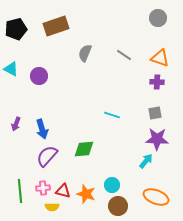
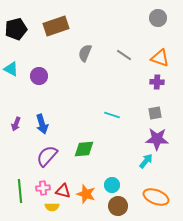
blue arrow: moved 5 px up
